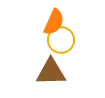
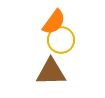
orange semicircle: rotated 12 degrees clockwise
